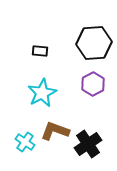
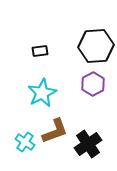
black hexagon: moved 2 px right, 3 px down
black rectangle: rotated 14 degrees counterclockwise
brown L-shape: rotated 140 degrees clockwise
